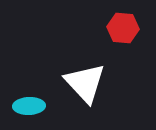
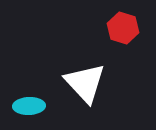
red hexagon: rotated 12 degrees clockwise
